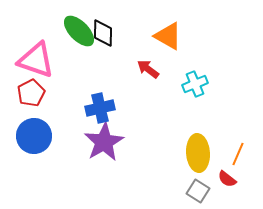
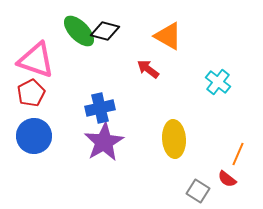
black diamond: moved 2 px right, 2 px up; rotated 76 degrees counterclockwise
cyan cross: moved 23 px right, 2 px up; rotated 30 degrees counterclockwise
yellow ellipse: moved 24 px left, 14 px up
